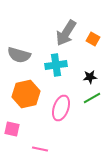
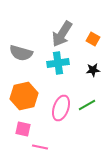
gray arrow: moved 4 px left, 1 px down
gray semicircle: moved 2 px right, 2 px up
cyan cross: moved 2 px right, 2 px up
black star: moved 3 px right, 7 px up
orange hexagon: moved 2 px left, 2 px down
green line: moved 5 px left, 7 px down
pink square: moved 11 px right
pink line: moved 2 px up
